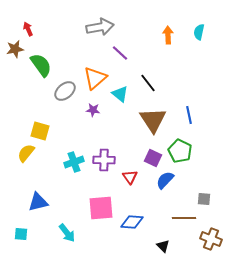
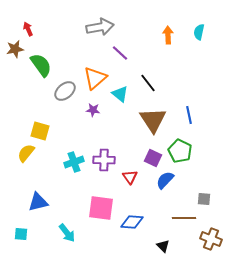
pink square: rotated 12 degrees clockwise
